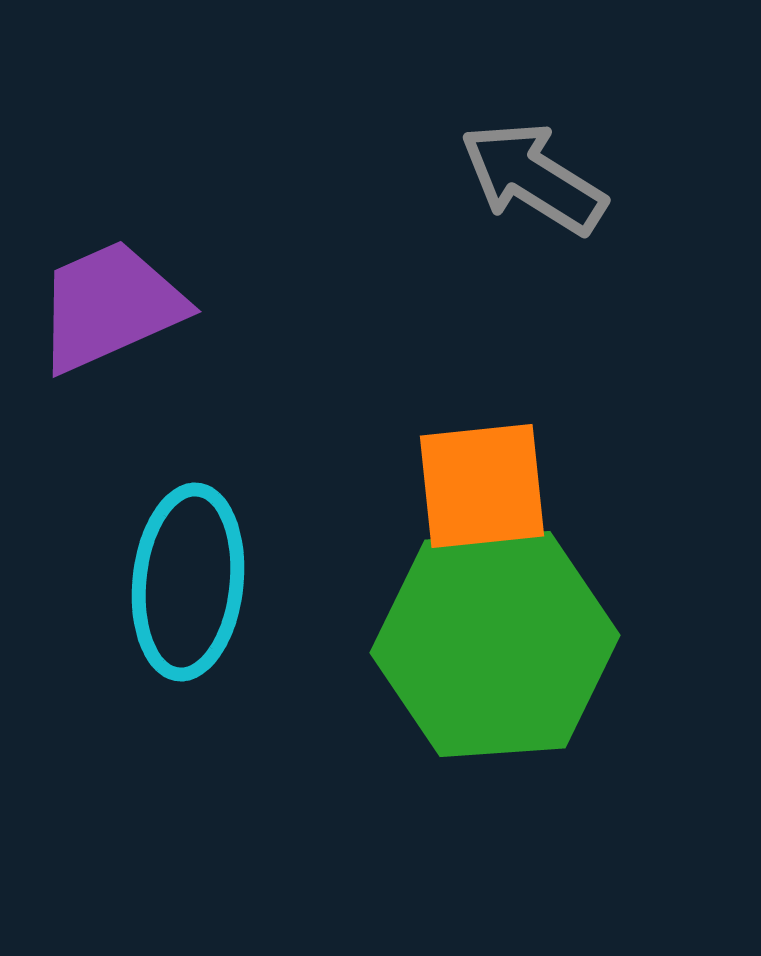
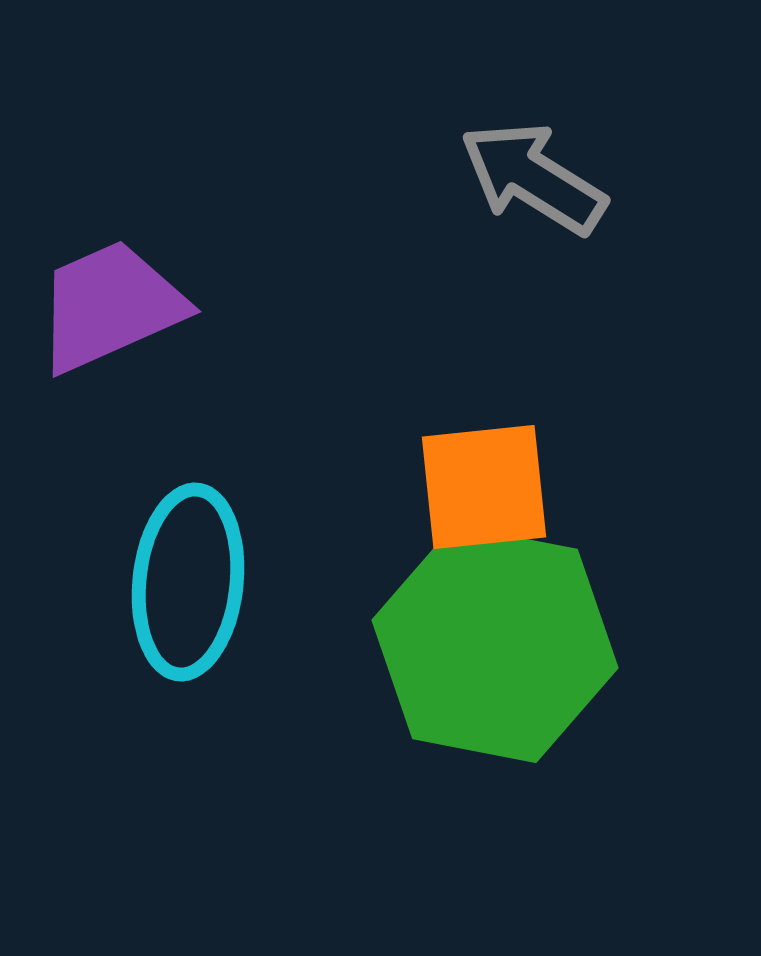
orange square: moved 2 px right, 1 px down
green hexagon: rotated 15 degrees clockwise
